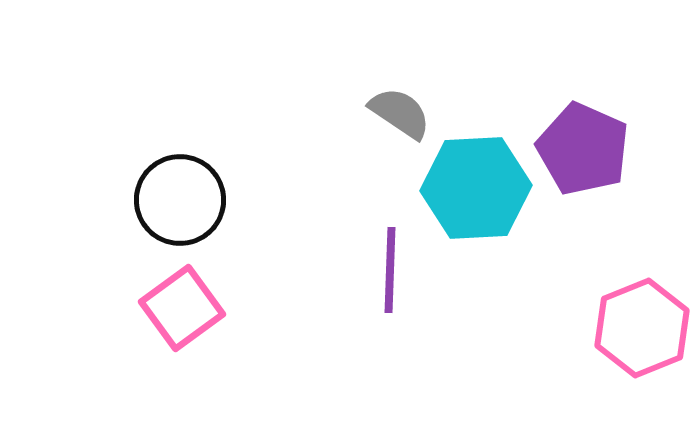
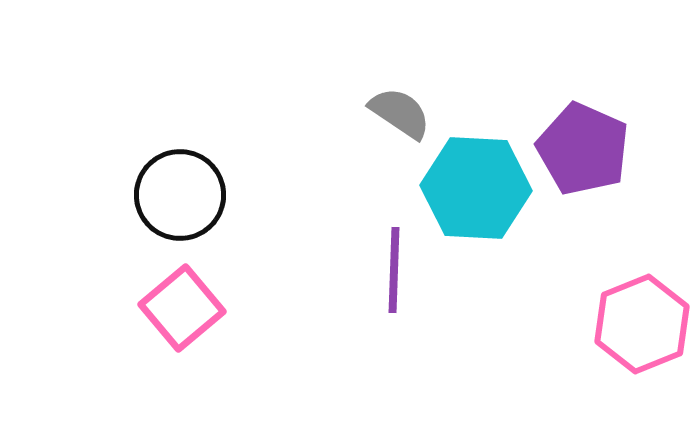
cyan hexagon: rotated 6 degrees clockwise
black circle: moved 5 px up
purple line: moved 4 px right
pink square: rotated 4 degrees counterclockwise
pink hexagon: moved 4 px up
